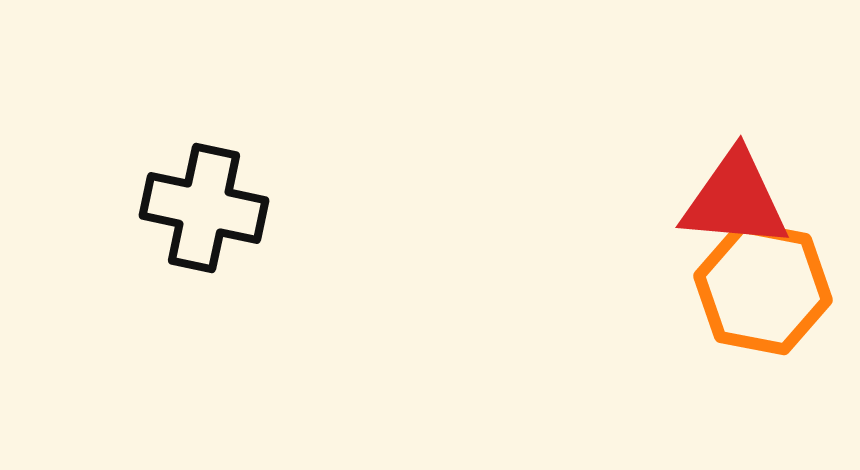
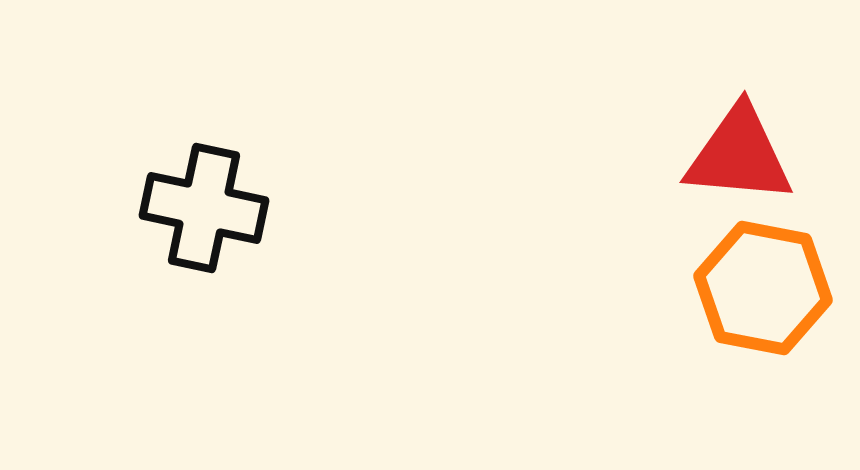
red triangle: moved 4 px right, 45 px up
